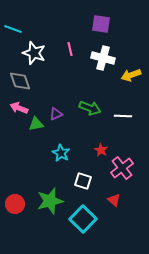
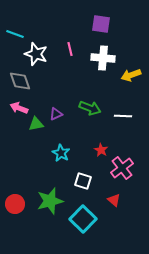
cyan line: moved 2 px right, 5 px down
white star: moved 2 px right, 1 px down
white cross: rotated 10 degrees counterclockwise
